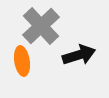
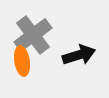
gray cross: moved 8 px left, 9 px down; rotated 6 degrees clockwise
